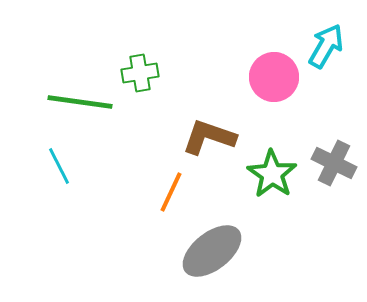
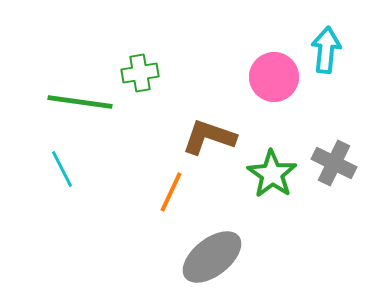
cyan arrow: moved 4 px down; rotated 24 degrees counterclockwise
cyan line: moved 3 px right, 3 px down
gray ellipse: moved 6 px down
